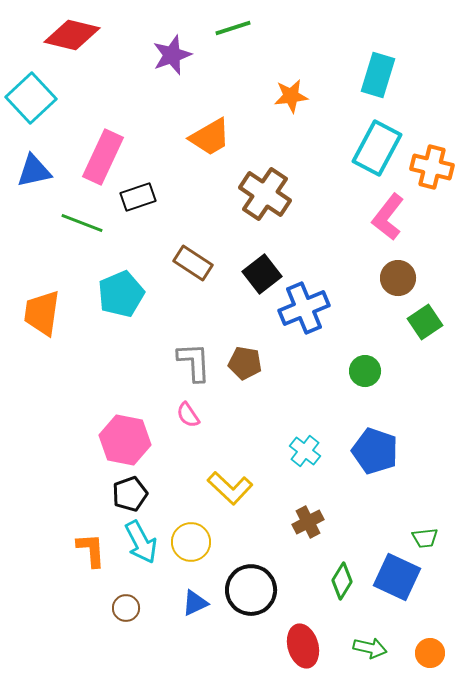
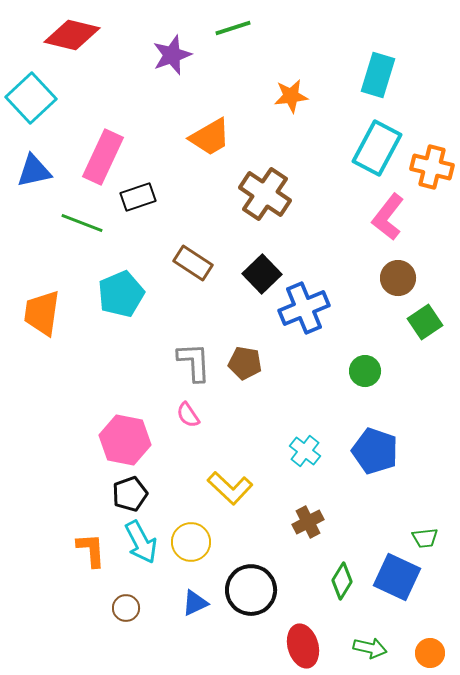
black square at (262, 274): rotated 6 degrees counterclockwise
